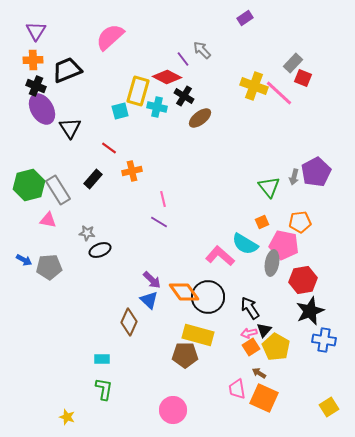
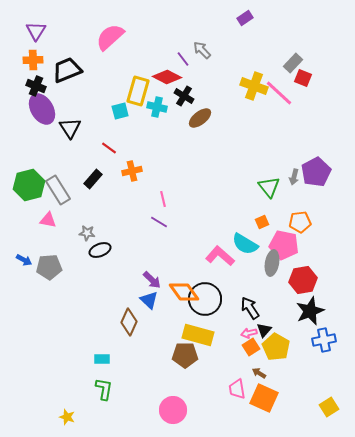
black circle at (208, 297): moved 3 px left, 2 px down
blue cross at (324, 340): rotated 20 degrees counterclockwise
